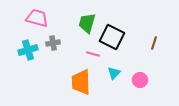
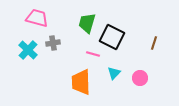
cyan cross: rotated 30 degrees counterclockwise
pink circle: moved 2 px up
